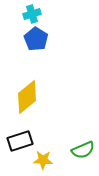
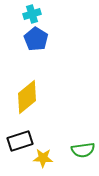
green semicircle: rotated 15 degrees clockwise
yellow star: moved 2 px up
